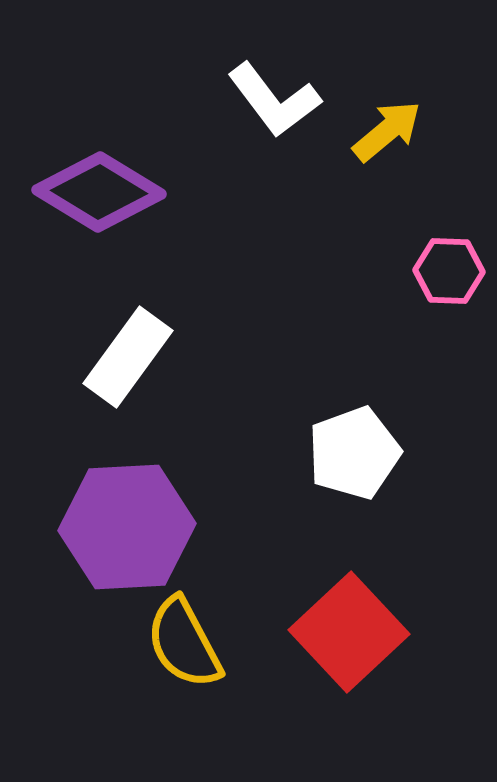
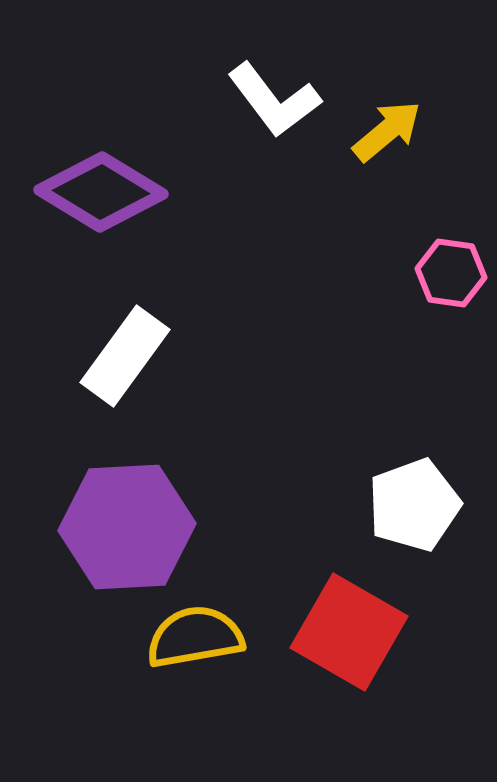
purple diamond: moved 2 px right
pink hexagon: moved 2 px right, 2 px down; rotated 6 degrees clockwise
white rectangle: moved 3 px left, 1 px up
white pentagon: moved 60 px right, 52 px down
red square: rotated 17 degrees counterclockwise
yellow semicircle: moved 11 px right, 6 px up; rotated 108 degrees clockwise
